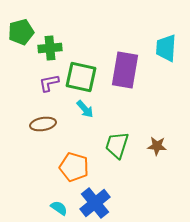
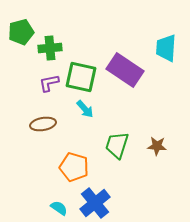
purple rectangle: rotated 66 degrees counterclockwise
